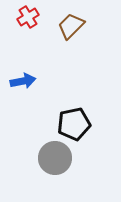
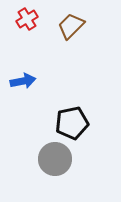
red cross: moved 1 px left, 2 px down
black pentagon: moved 2 px left, 1 px up
gray circle: moved 1 px down
